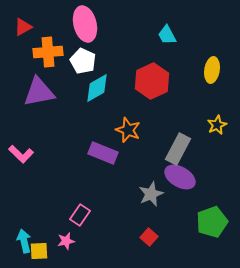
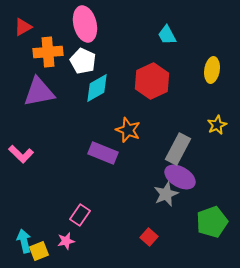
gray star: moved 15 px right
yellow square: rotated 18 degrees counterclockwise
